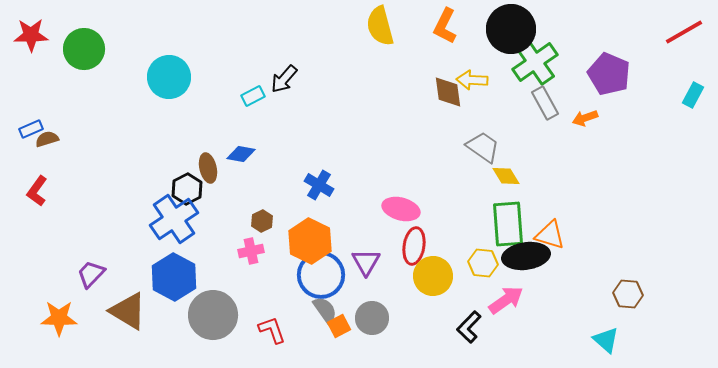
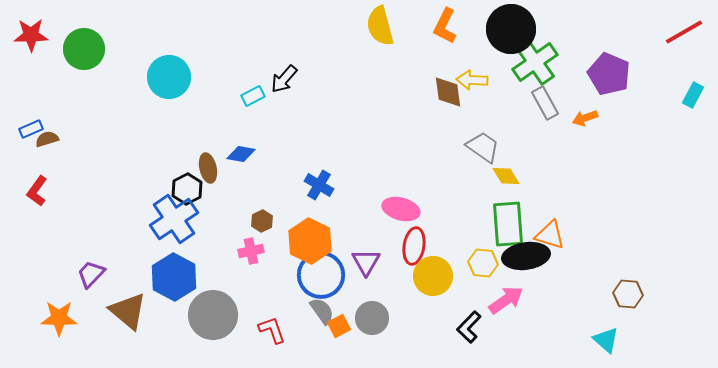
gray semicircle at (325, 310): moved 3 px left, 1 px down
brown triangle at (128, 311): rotated 9 degrees clockwise
